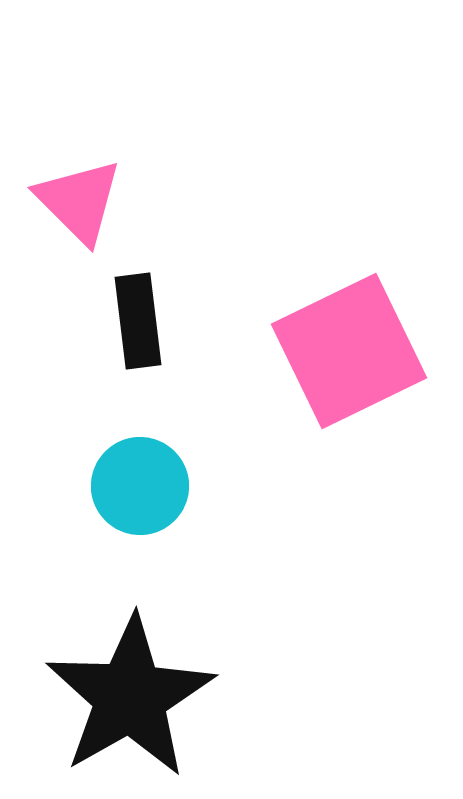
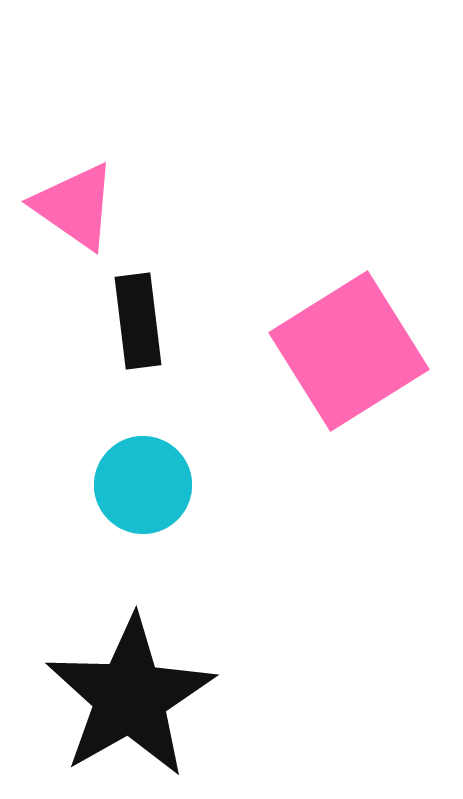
pink triangle: moved 4 px left, 5 px down; rotated 10 degrees counterclockwise
pink square: rotated 6 degrees counterclockwise
cyan circle: moved 3 px right, 1 px up
